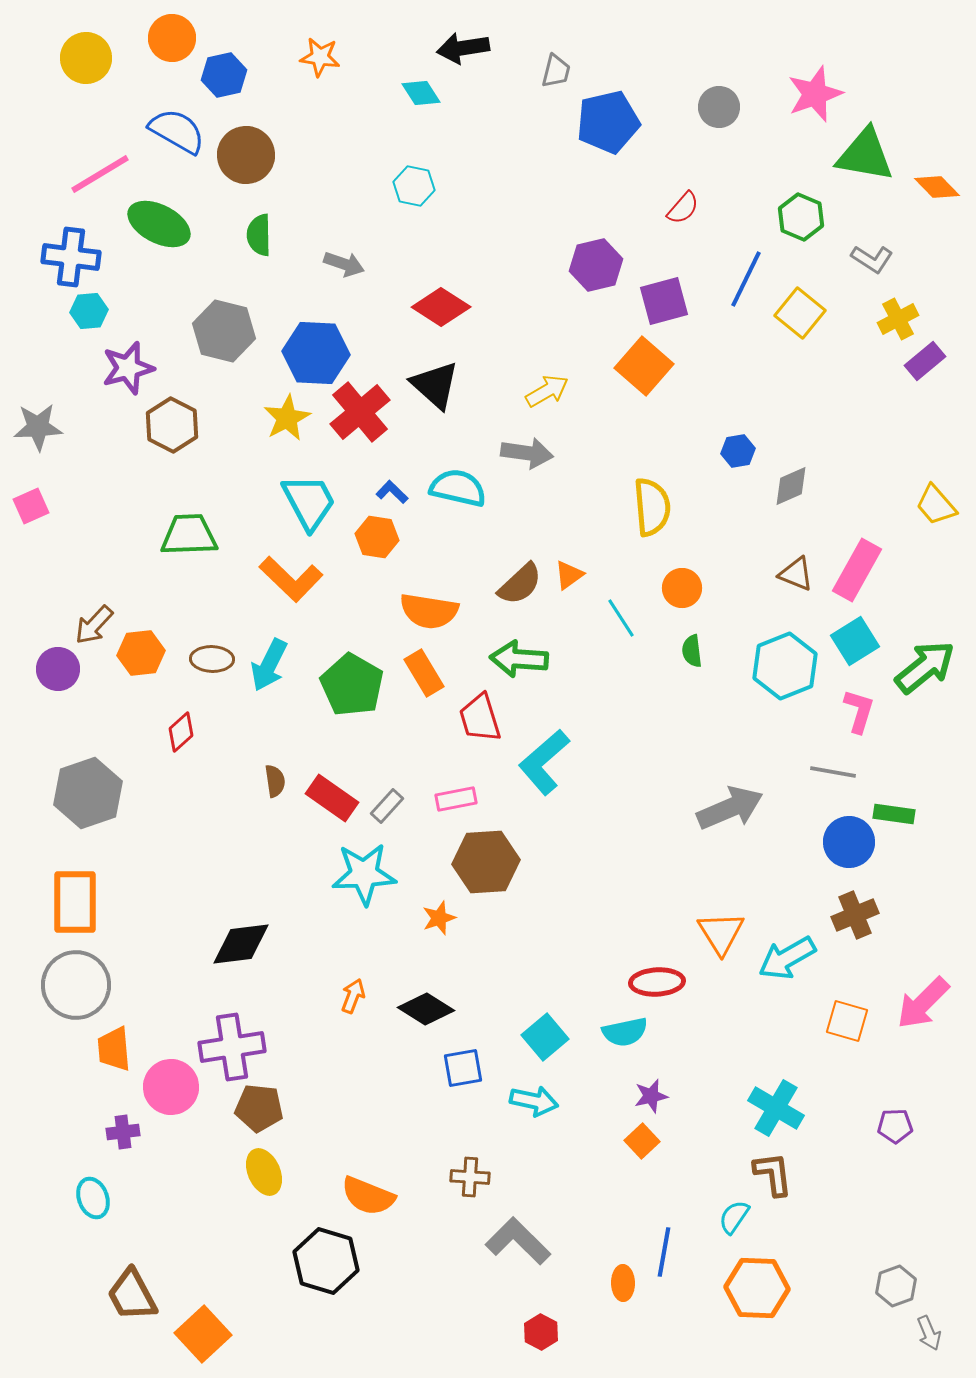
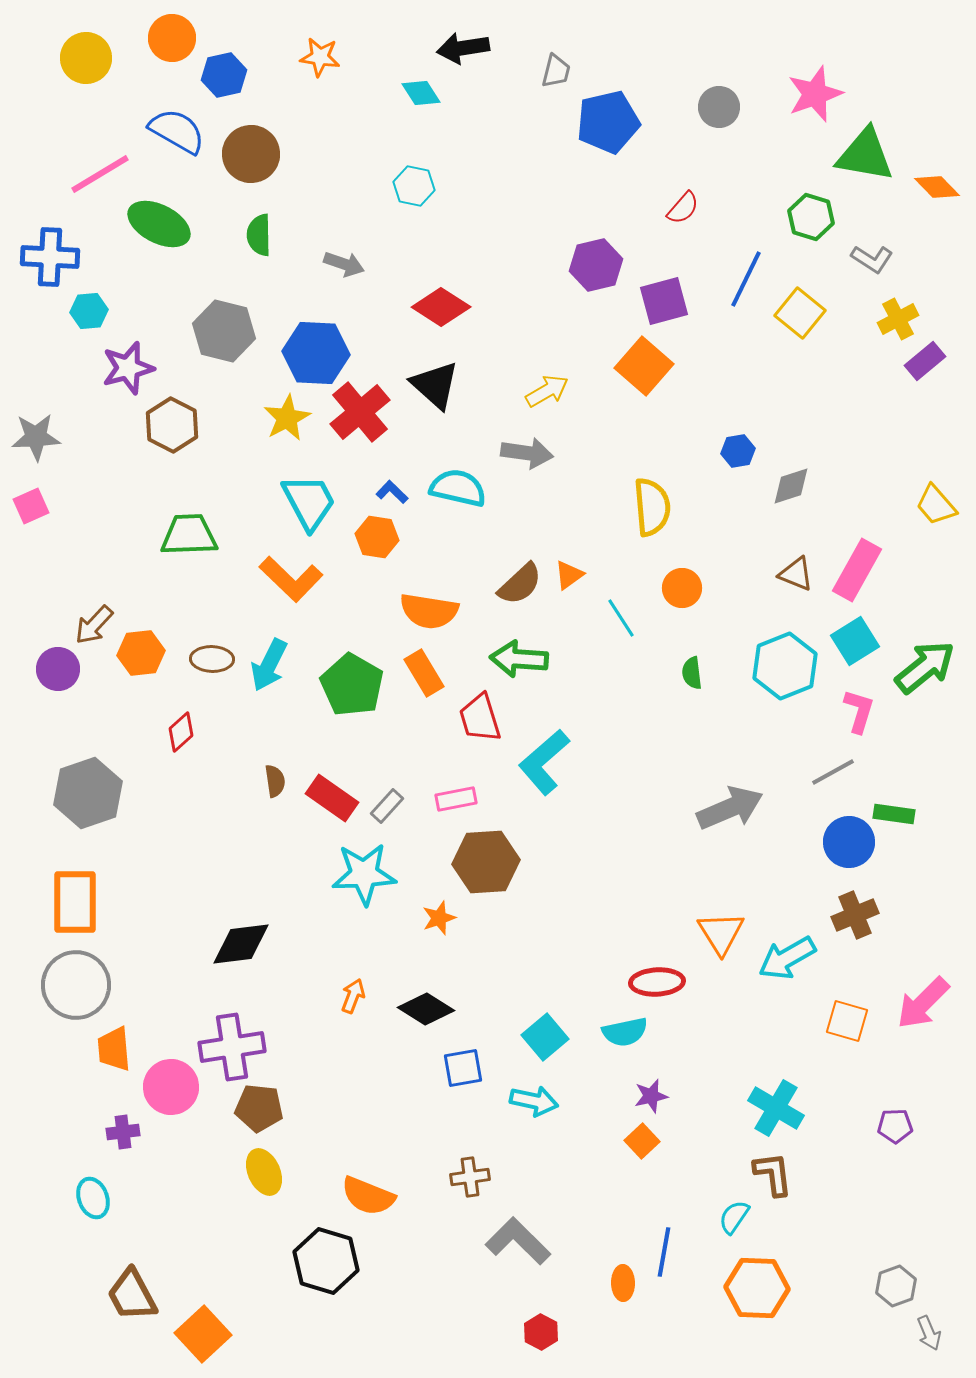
brown circle at (246, 155): moved 5 px right, 1 px up
green hexagon at (801, 217): moved 10 px right; rotated 6 degrees counterclockwise
blue cross at (71, 257): moved 21 px left; rotated 4 degrees counterclockwise
gray star at (38, 427): moved 2 px left, 10 px down
gray diamond at (791, 486): rotated 6 degrees clockwise
green semicircle at (692, 651): moved 22 px down
gray line at (833, 772): rotated 39 degrees counterclockwise
brown cross at (470, 1177): rotated 12 degrees counterclockwise
